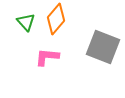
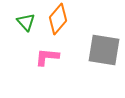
orange diamond: moved 2 px right
gray square: moved 1 px right, 3 px down; rotated 12 degrees counterclockwise
